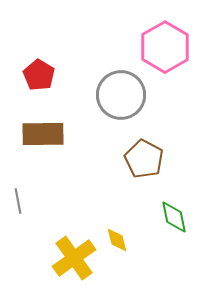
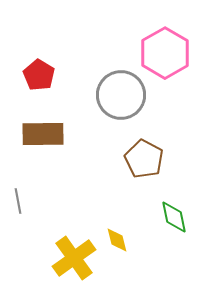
pink hexagon: moved 6 px down
